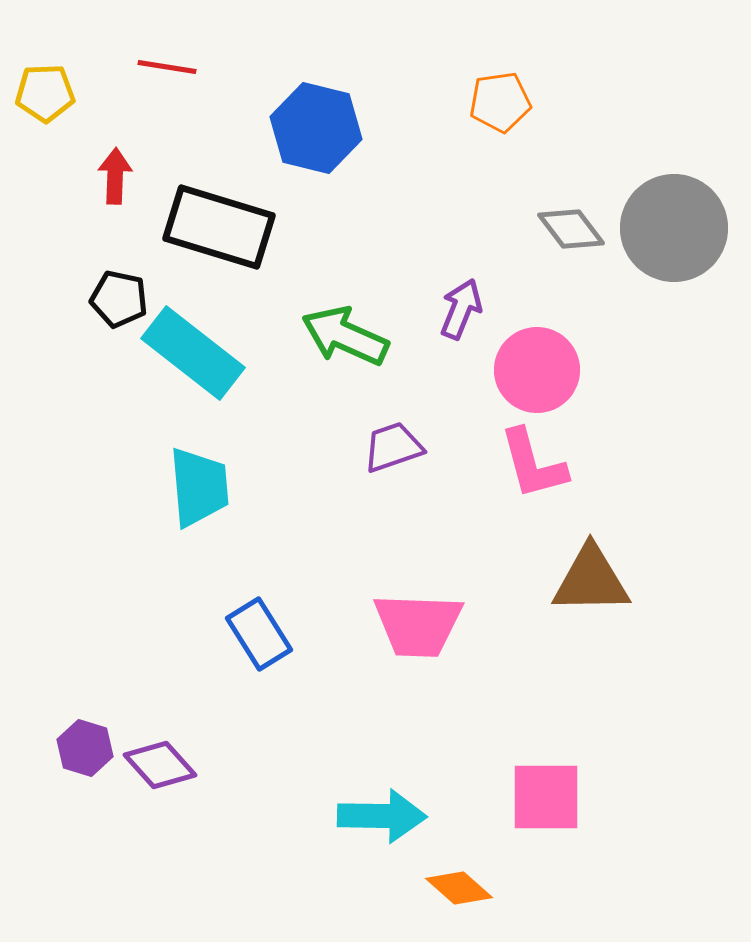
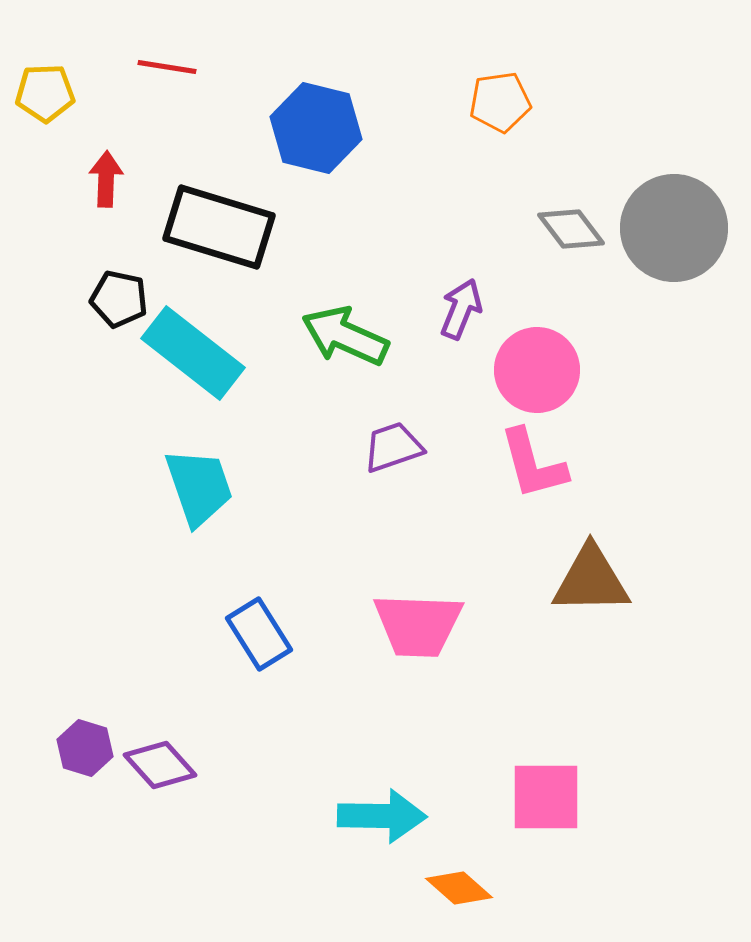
red arrow: moved 9 px left, 3 px down
cyan trapezoid: rotated 14 degrees counterclockwise
